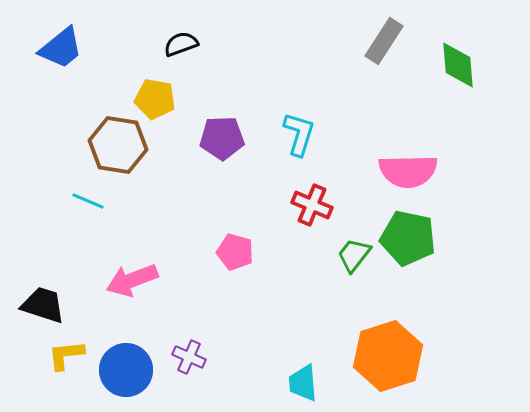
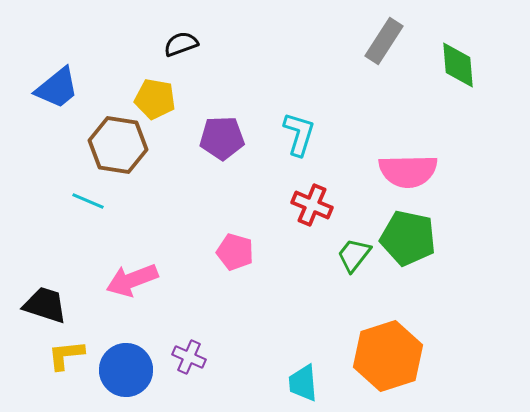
blue trapezoid: moved 4 px left, 40 px down
black trapezoid: moved 2 px right
